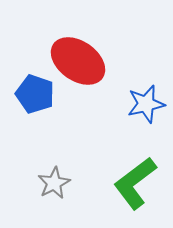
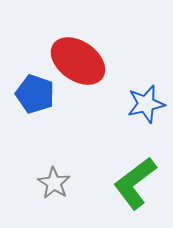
gray star: rotated 12 degrees counterclockwise
